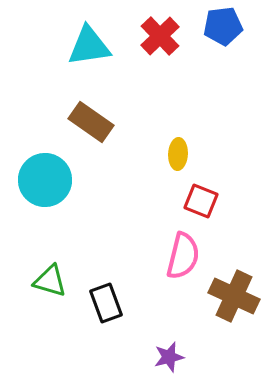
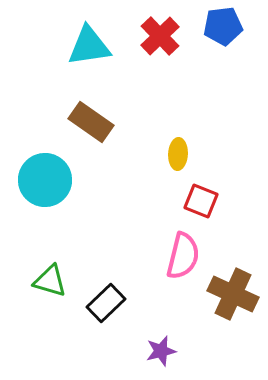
brown cross: moved 1 px left, 2 px up
black rectangle: rotated 66 degrees clockwise
purple star: moved 8 px left, 6 px up
